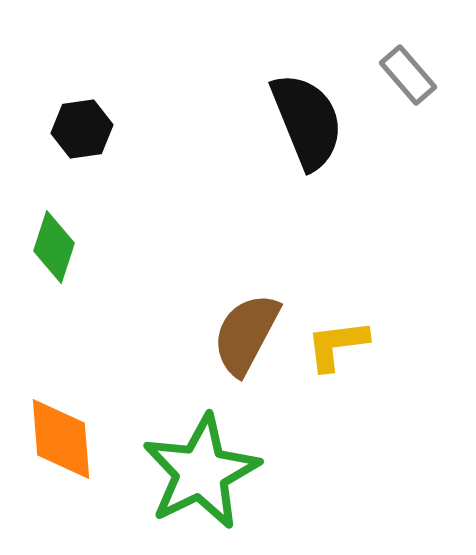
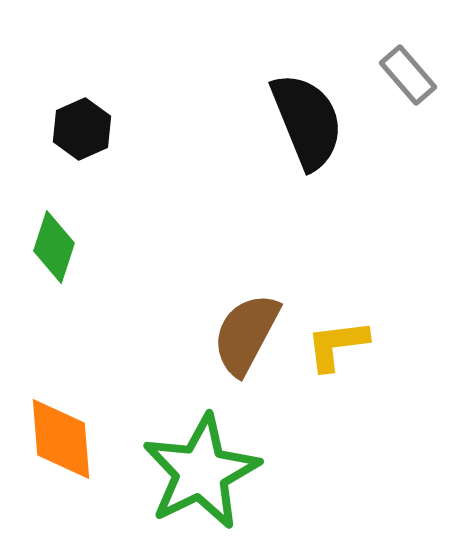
black hexagon: rotated 16 degrees counterclockwise
